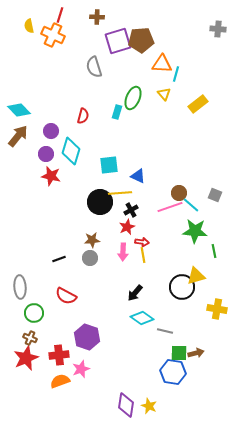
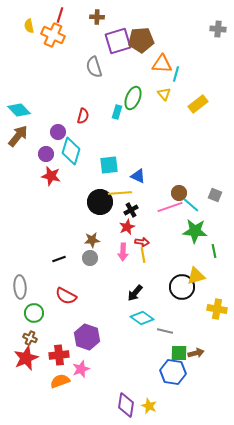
purple circle at (51, 131): moved 7 px right, 1 px down
